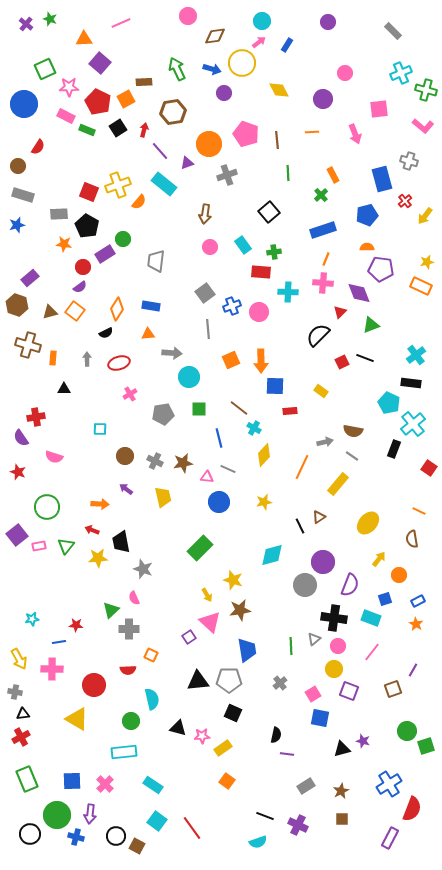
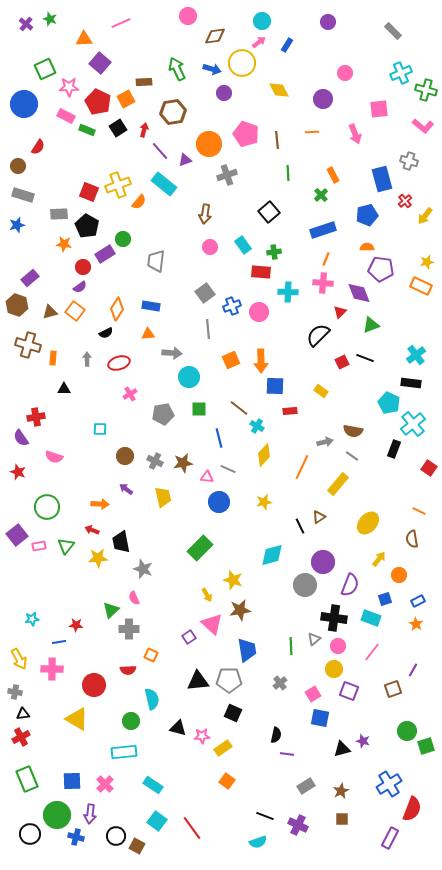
purple triangle at (187, 163): moved 2 px left, 3 px up
cyan cross at (254, 428): moved 3 px right, 2 px up
pink triangle at (210, 622): moved 2 px right, 2 px down
